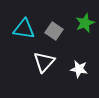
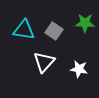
green star: rotated 24 degrees clockwise
cyan triangle: moved 1 px down
